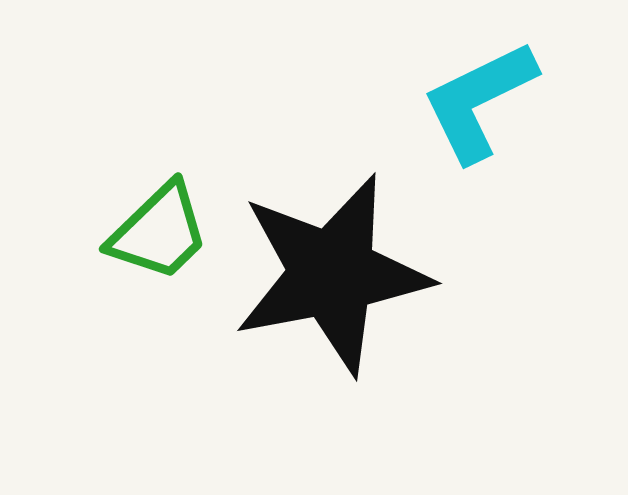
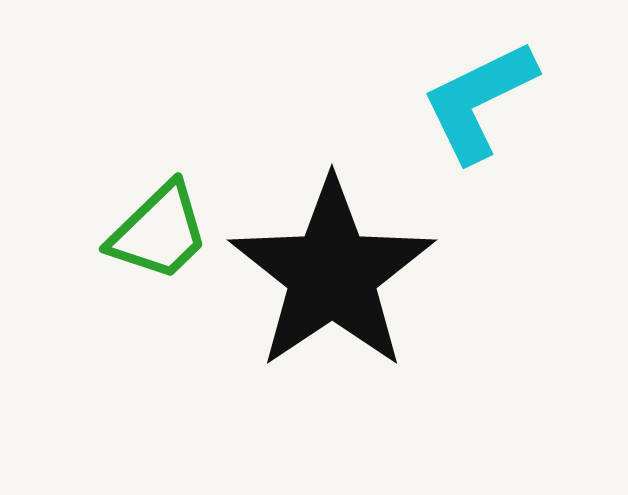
black star: rotated 23 degrees counterclockwise
